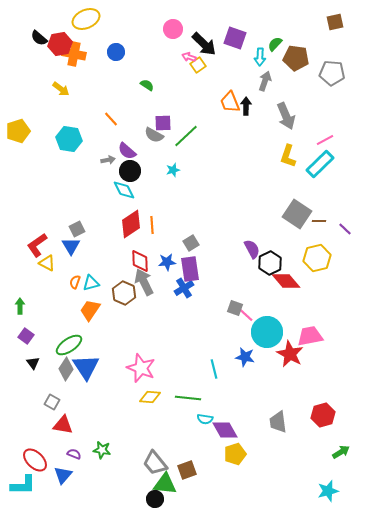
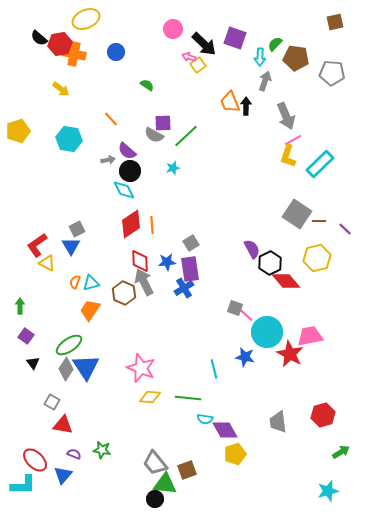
pink line at (325, 140): moved 32 px left
cyan star at (173, 170): moved 2 px up
